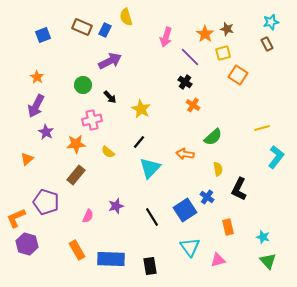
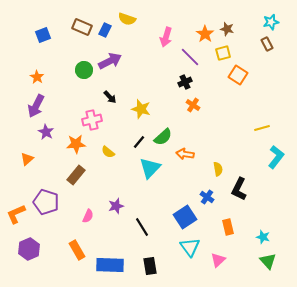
yellow semicircle at (126, 17): moved 1 px right, 2 px down; rotated 54 degrees counterclockwise
black cross at (185, 82): rotated 32 degrees clockwise
green circle at (83, 85): moved 1 px right, 15 px up
yellow star at (141, 109): rotated 12 degrees counterclockwise
green semicircle at (213, 137): moved 50 px left
blue square at (185, 210): moved 7 px down
black line at (152, 217): moved 10 px left, 10 px down
orange L-shape at (16, 218): moved 4 px up
purple hexagon at (27, 244): moved 2 px right, 5 px down; rotated 20 degrees clockwise
blue rectangle at (111, 259): moved 1 px left, 6 px down
pink triangle at (218, 260): rotated 28 degrees counterclockwise
